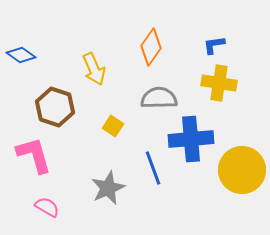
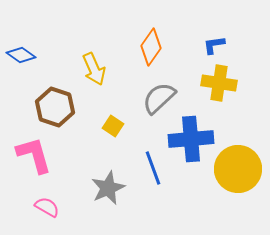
gray semicircle: rotated 42 degrees counterclockwise
yellow circle: moved 4 px left, 1 px up
